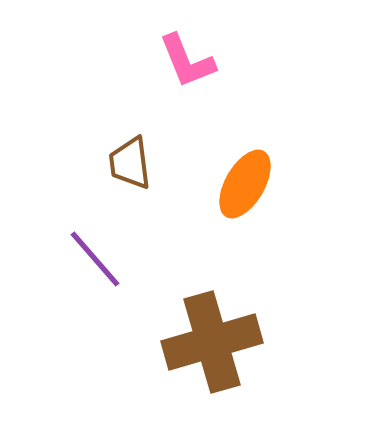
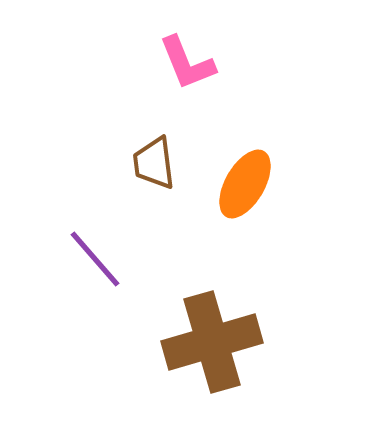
pink L-shape: moved 2 px down
brown trapezoid: moved 24 px right
